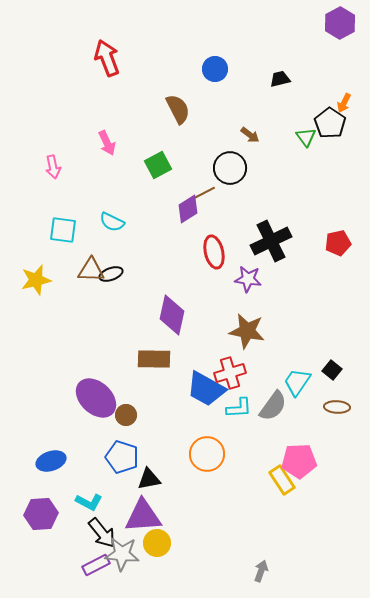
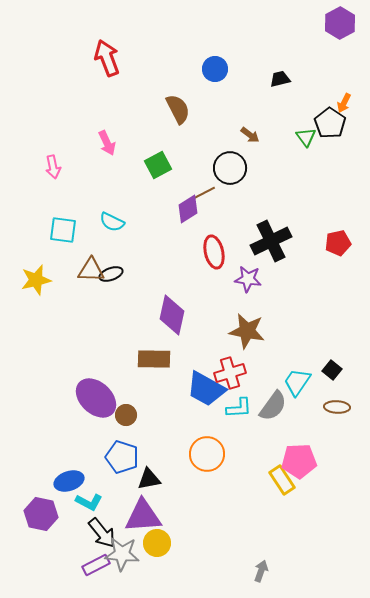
blue ellipse at (51, 461): moved 18 px right, 20 px down
purple hexagon at (41, 514): rotated 16 degrees clockwise
